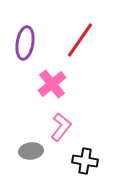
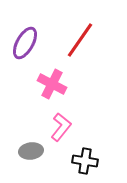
purple ellipse: rotated 20 degrees clockwise
pink cross: rotated 24 degrees counterclockwise
